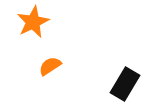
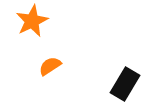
orange star: moved 1 px left, 1 px up
